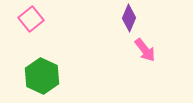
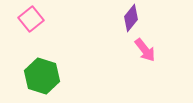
purple diamond: moved 2 px right; rotated 16 degrees clockwise
green hexagon: rotated 8 degrees counterclockwise
